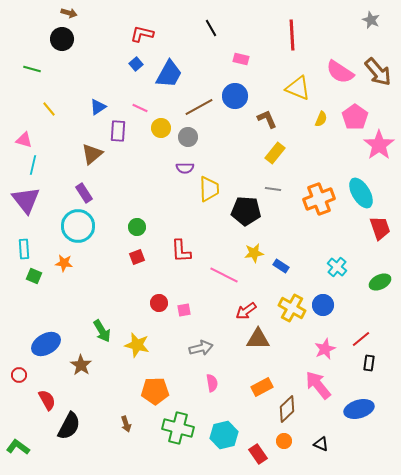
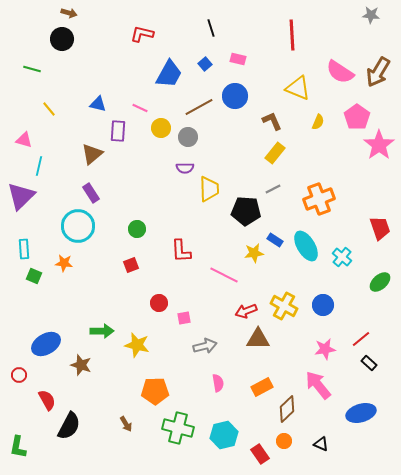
gray star at (371, 20): moved 5 px up; rotated 18 degrees counterclockwise
black line at (211, 28): rotated 12 degrees clockwise
pink rectangle at (241, 59): moved 3 px left
blue square at (136, 64): moved 69 px right
brown arrow at (378, 72): rotated 72 degrees clockwise
blue triangle at (98, 107): moved 3 px up; rotated 48 degrees clockwise
pink pentagon at (355, 117): moved 2 px right
brown L-shape at (267, 119): moved 5 px right, 2 px down
yellow semicircle at (321, 119): moved 3 px left, 3 px down
cyan line at (33, 165): moved 6 px right, 1 px down
gray line at (273, 189): rotated 35 degrees counterclockwise
purple rectangle at (84, 193): moved 7 px right
cyan ellipse at (361, 193): moved 55 px left, 53 px down
purple triangle at (26, 200): moved 5 px left, 4 px up; rotated 24 degrees clockwise
green circle at (137, 227): moved 2 px down
red square at (137, 257): moved 6 px left, 8 px down
blue rectangle at (281, 266): moved 6 px left, 26 px up
cyan cross at (337, 267): moved 5 px right, 10 px up
green ellipse at (380, 282): rotated 15 degrees counterclockwise
yellow cross at (292, 308): moved 8 px left, 2 px up
pink square at (184, 310): moved 8 px down
red arrow at (246, 311): rotated 15 degrees clockwise
green arrow at (102, 331): rotated 60 degrees counterclockwise
gray arrow at (201, 348): moved 4 px right, 2 px up
pink star at (325, 349): rotated 15 degrees clockwise
black rectangle at (369, 363): rotated 56 degrees counterclockwise
brown star at (81, 365): rotated 15 degrees counterclockwise
pink semicircle at (212, 383): moved 6 px right
blue ellipse at (359, 409): moved 2 px right, 4 px down
brown arrow at (126, 424): rotated 14 degrees counterclockwise
green L-shape at (18, 447): rotated 115 degrees counterclockwise
red rectangle at (258, 454): moved 2 px right
